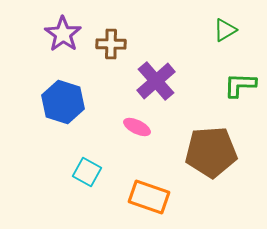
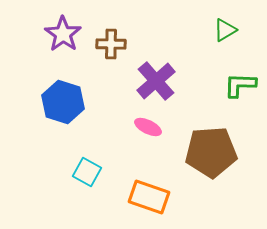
pink ellipse: moved 11 px right
